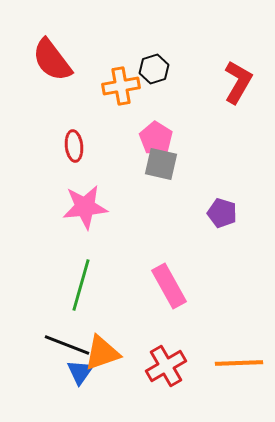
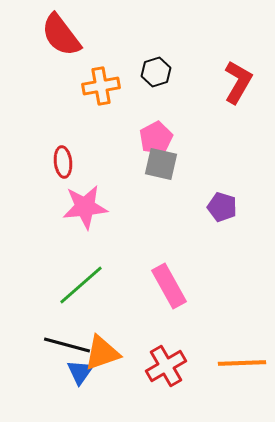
red semicircle: moved 9 px right, 25 px up
black hexagon: moved 2 px right, 3 px down
orange cross: moved 20 px left
pink pentagon: rotated 12 degrees clockwise
red ellipse: moved 11 px left, 16 px down
purple pentagon: moved 6 px up
green line: rotated 33 degrees clockwise
black line: rotated 6 degrees counterclockwise
orange line: moved 3 px right
